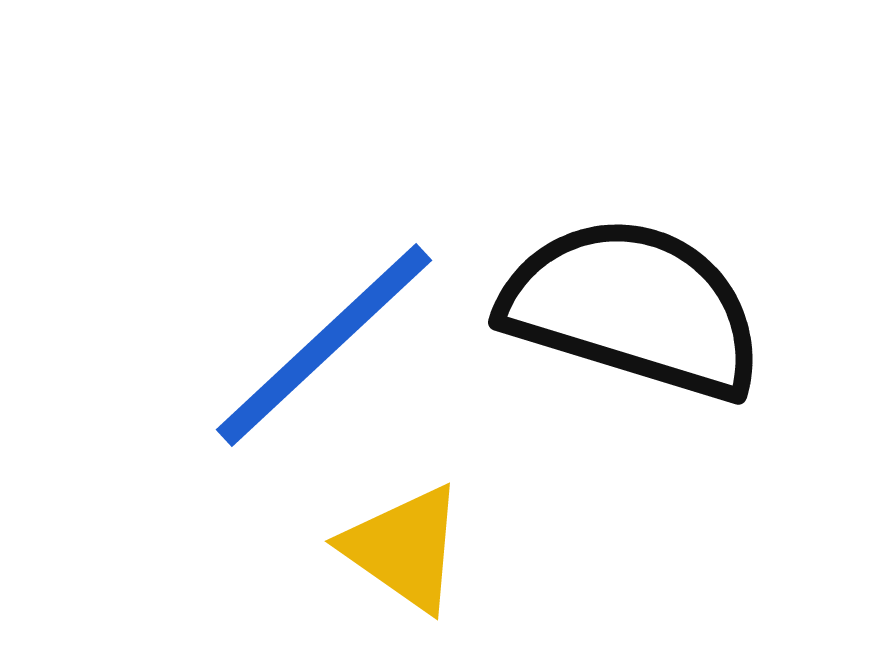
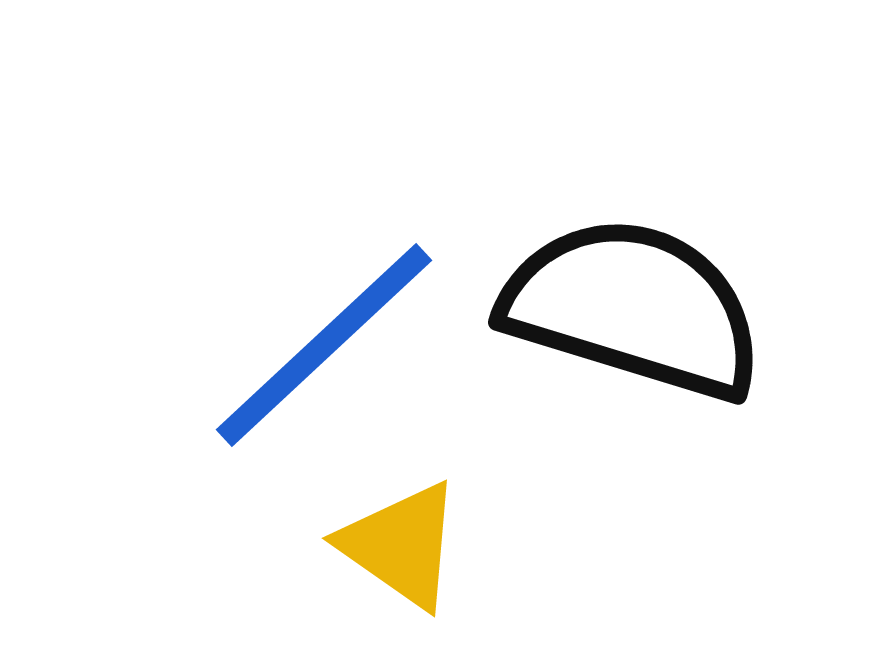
yellow triangle: moved 3 px left, 3 px up
